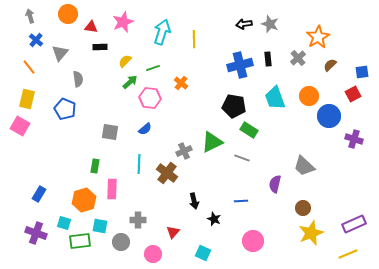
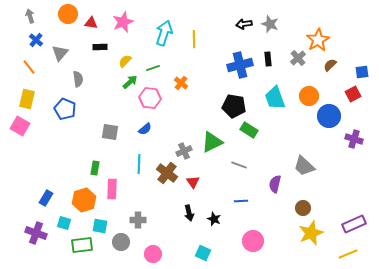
red triangle at (91, 27): moved 4 px up
cyan arrow at (162, 32): moved 2 px right, 1 px down
orange star at (318, 37): moved 3 px down
gray line at (242, 158): moved 3 px left, 7 px down
green rectangle at (95, 166): moved 2 px down
blue rectangle at (39, 194): moved 7 px right, 4 px down
black arrow at (194, 201): moved 5 px left, 12 px down
red triangle at (173, 232): moved 20 px right, 50 px up; rotated 16 degrees counterclockwise
green rectangle at (80, 241): moved 2 px right, 4 px down
